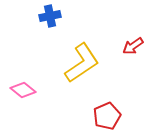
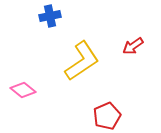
yellow L-shape: moved 2 px up
